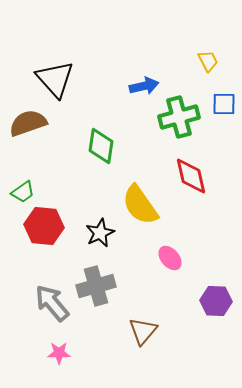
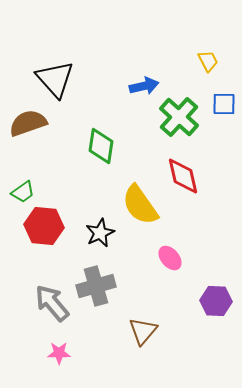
green cross: rotated 33 degrees counterclockwise
red diamond: moved 8 px left
